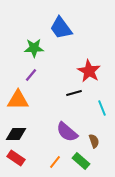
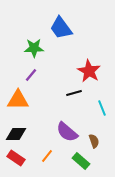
orange line: moved 8 px left, 6 px up
